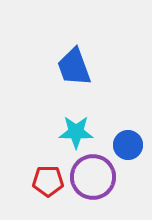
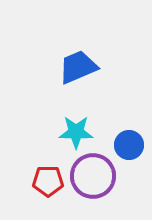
blue trapezoid: moved 4 px right; rotated 87 degrees clockwise
blue circle: moved 1 px right
purple circle: moved 1 px up
